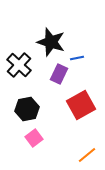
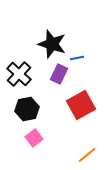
black star: moved 1 px right, 2 px down
black cross: moved 9 px down
